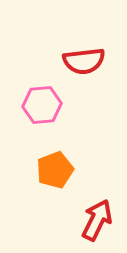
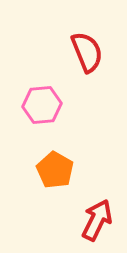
red semicircle: moved 3 px right, 9 px up; rotated 105 degrees counterclockwise
orange pentagon: rotated 21 degrees counterclockwise
